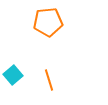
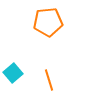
cyan square: moved 2 px up
